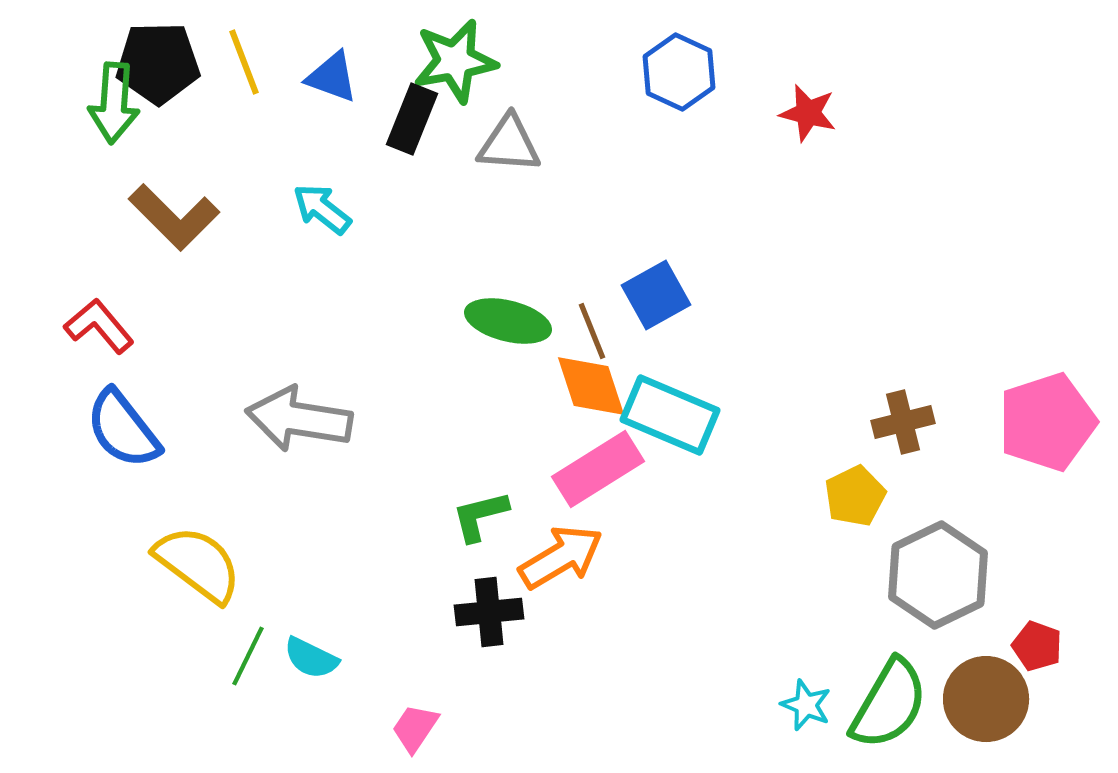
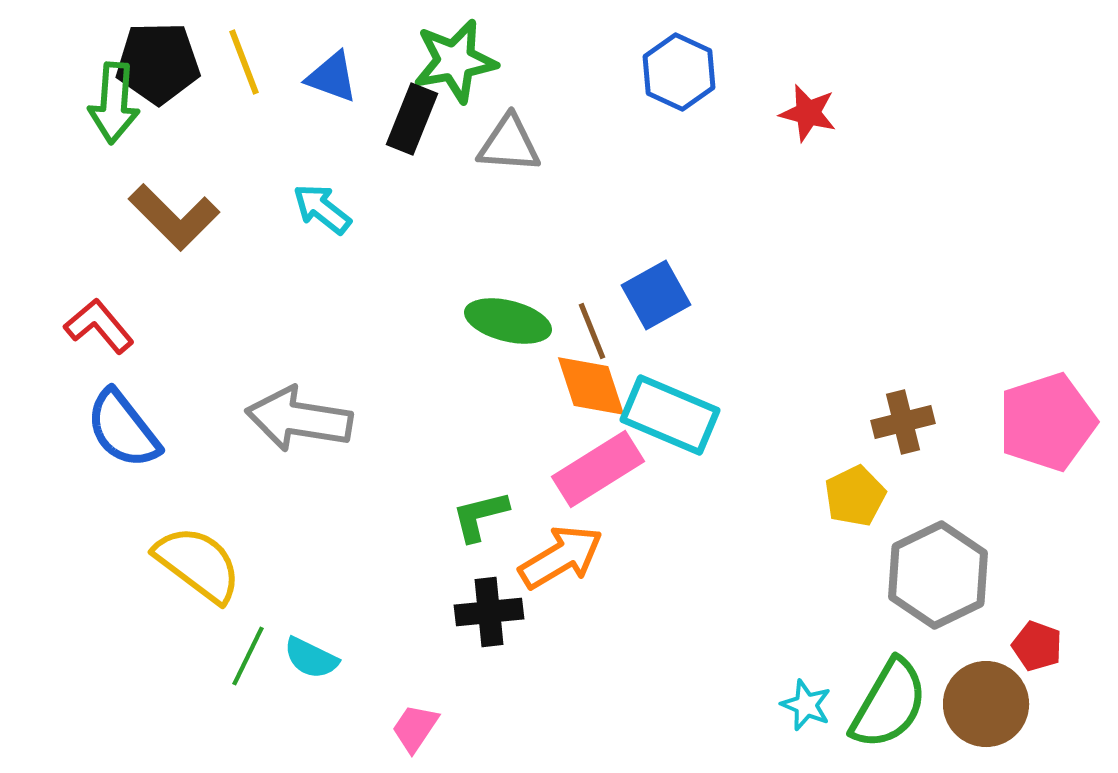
brown circle: moved 5 px down
